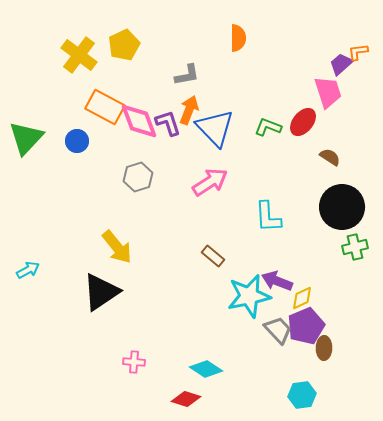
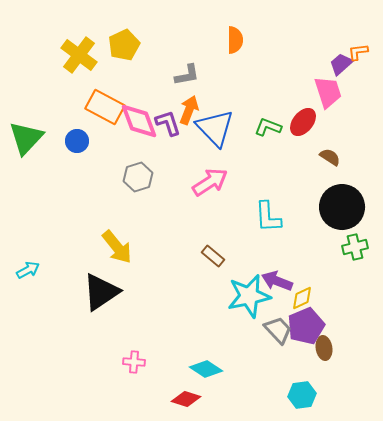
orange semicircle: moved 3 px left, 2 px down
brown ellipse: rotated 10 degrees counterclockwise
